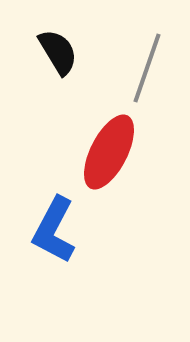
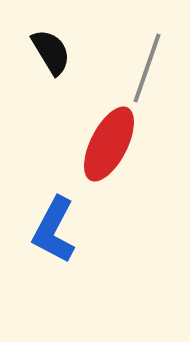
black semicircle: moved 7 px left
red ellipse: moved 8 px up
